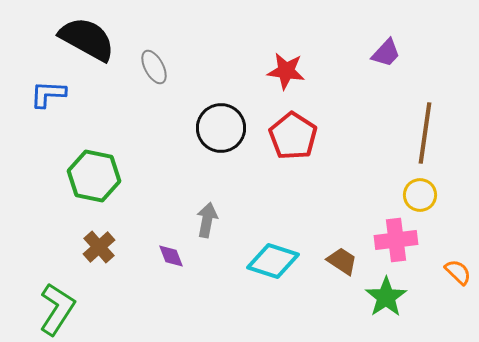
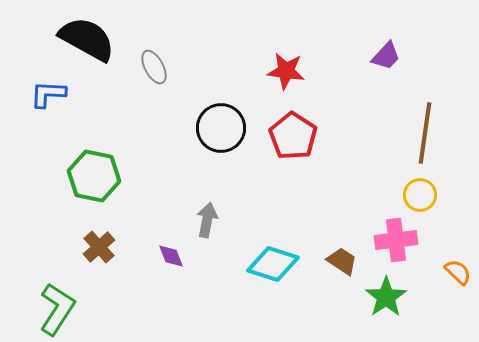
purple trapezoid: moved 3 px down
cyan diamond: moved 3 px down
